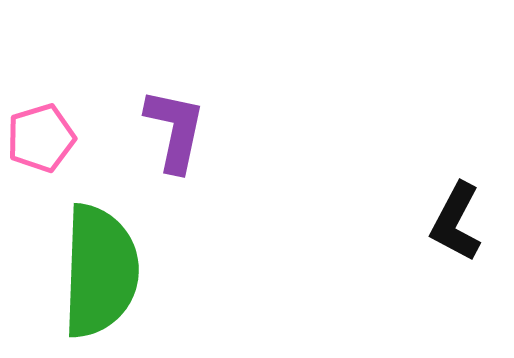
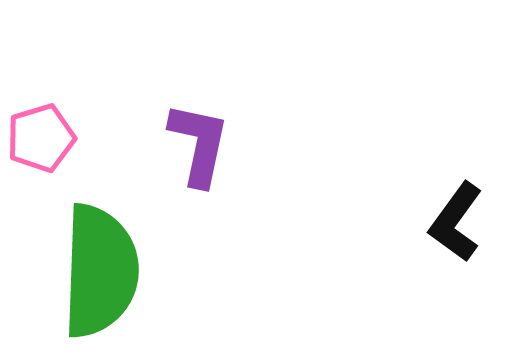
purple L-shape: moved 24 px right, 14 px down
black L-shape: rotated 8 degrees clockwise
